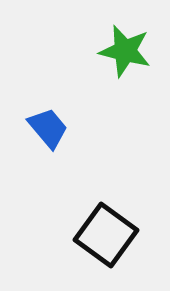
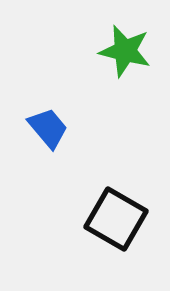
black square: moved 10 px right, 16 px up; rotated 6 degrees counterclockwise
